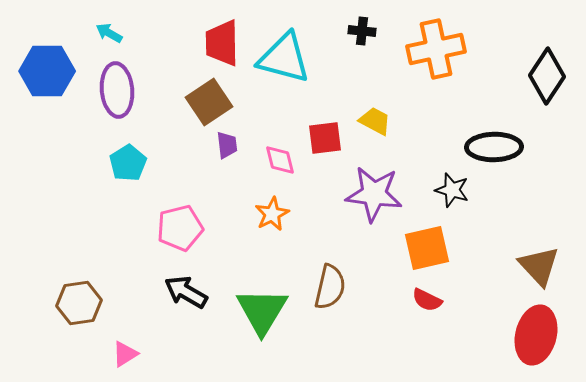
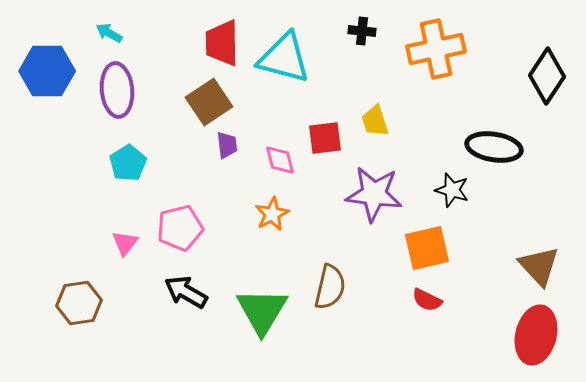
yellow trapezoid: rotated 136 degrees counterclockwise
black ellipse: rotated 10 degrees clockwise
pink triangle: moved 111 px up; rotated 20 degrees counterclockwise
